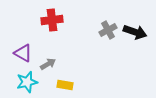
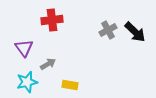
black arrow: rotated 25 degrees clockwise
purple triangle: moved 1 px right, 5 px up; rotated 24 degrees clockwise
yellow rectangle: moved 5 px right
